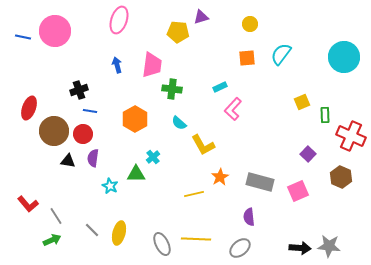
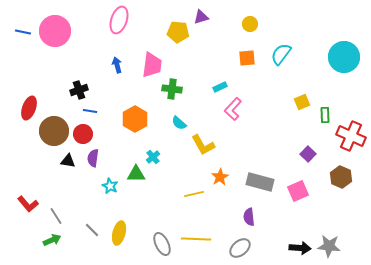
blue line at (23, 37): moved 5 px up
